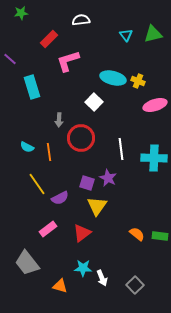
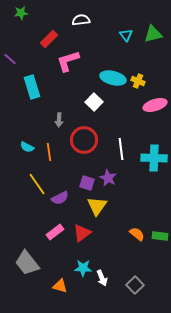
red circle: moved 3 px right, 2 px down
pink rectangle: moved 7 px right, 3 px down
